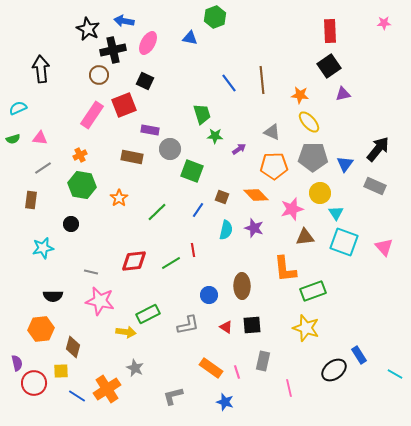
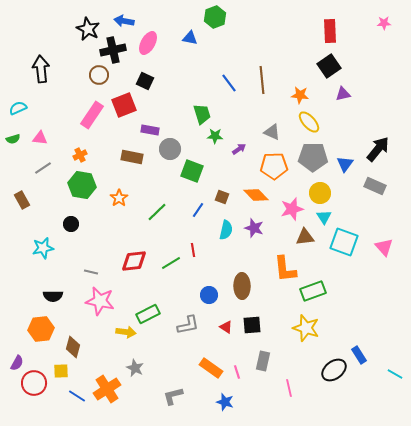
brown rectangle at (31, 200): moved 9 px left; rotated 36 degrees counterclockwise
cyan triangle at (336, 213): moved 12 px left, 4 px down
purple semicircle at (17, 363): rotated 42 degrees clockwise
